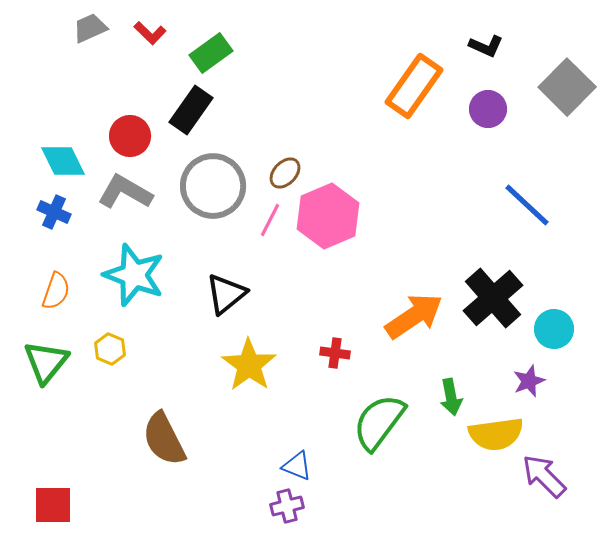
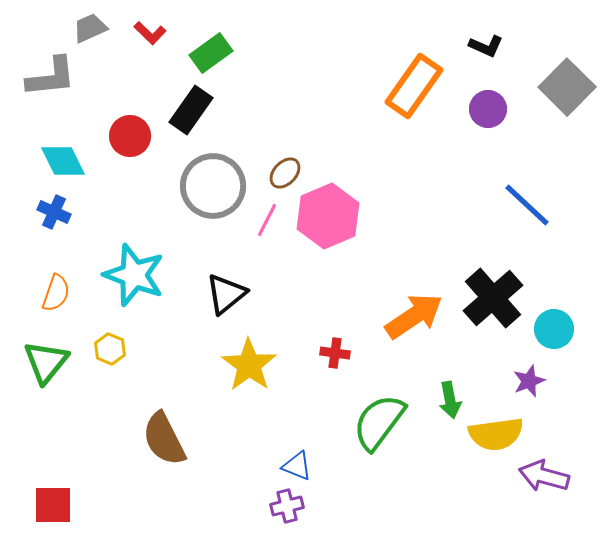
gray L-shape: moved 74 px left, 115 px up; rotated 144 degrees clockwise
pink line: moved 3 px left
orange semicircle: moved 2 px down
green arrow: moved 1 px left, 3 px down
purple arrow: rotated 30 degrees counterclockwise
